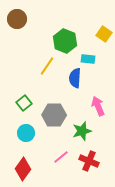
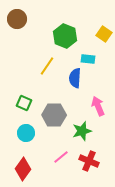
green hexagon: moved 5 px up
green square: rotated 28 degrees counterclockwise
